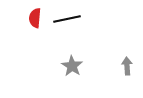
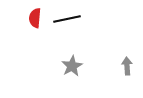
gray star: rotated 10 degrees clockwise
